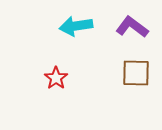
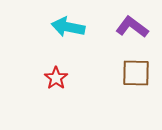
cyan arrow: moved 8 px left, 1 px down; rotated 20 degrees clockwise
